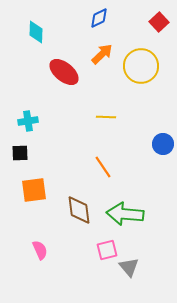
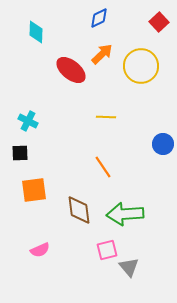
red ellipse: moved 7 px right, 2 px up
cyan cross: rotated 36 degrees clockwise
green arrow: rotated 9 degrees counterclockwise
pink semicircle: rotated 90 degrees clockwise
